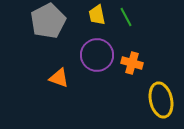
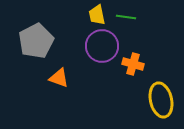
green line: rotated 54 degrees counterclockwise
gray pentagon: moved 12 px left, 20 px down
purple circle: moved 5 px right, 9 px up
orange cross: moved 1 px right, 1 px down
